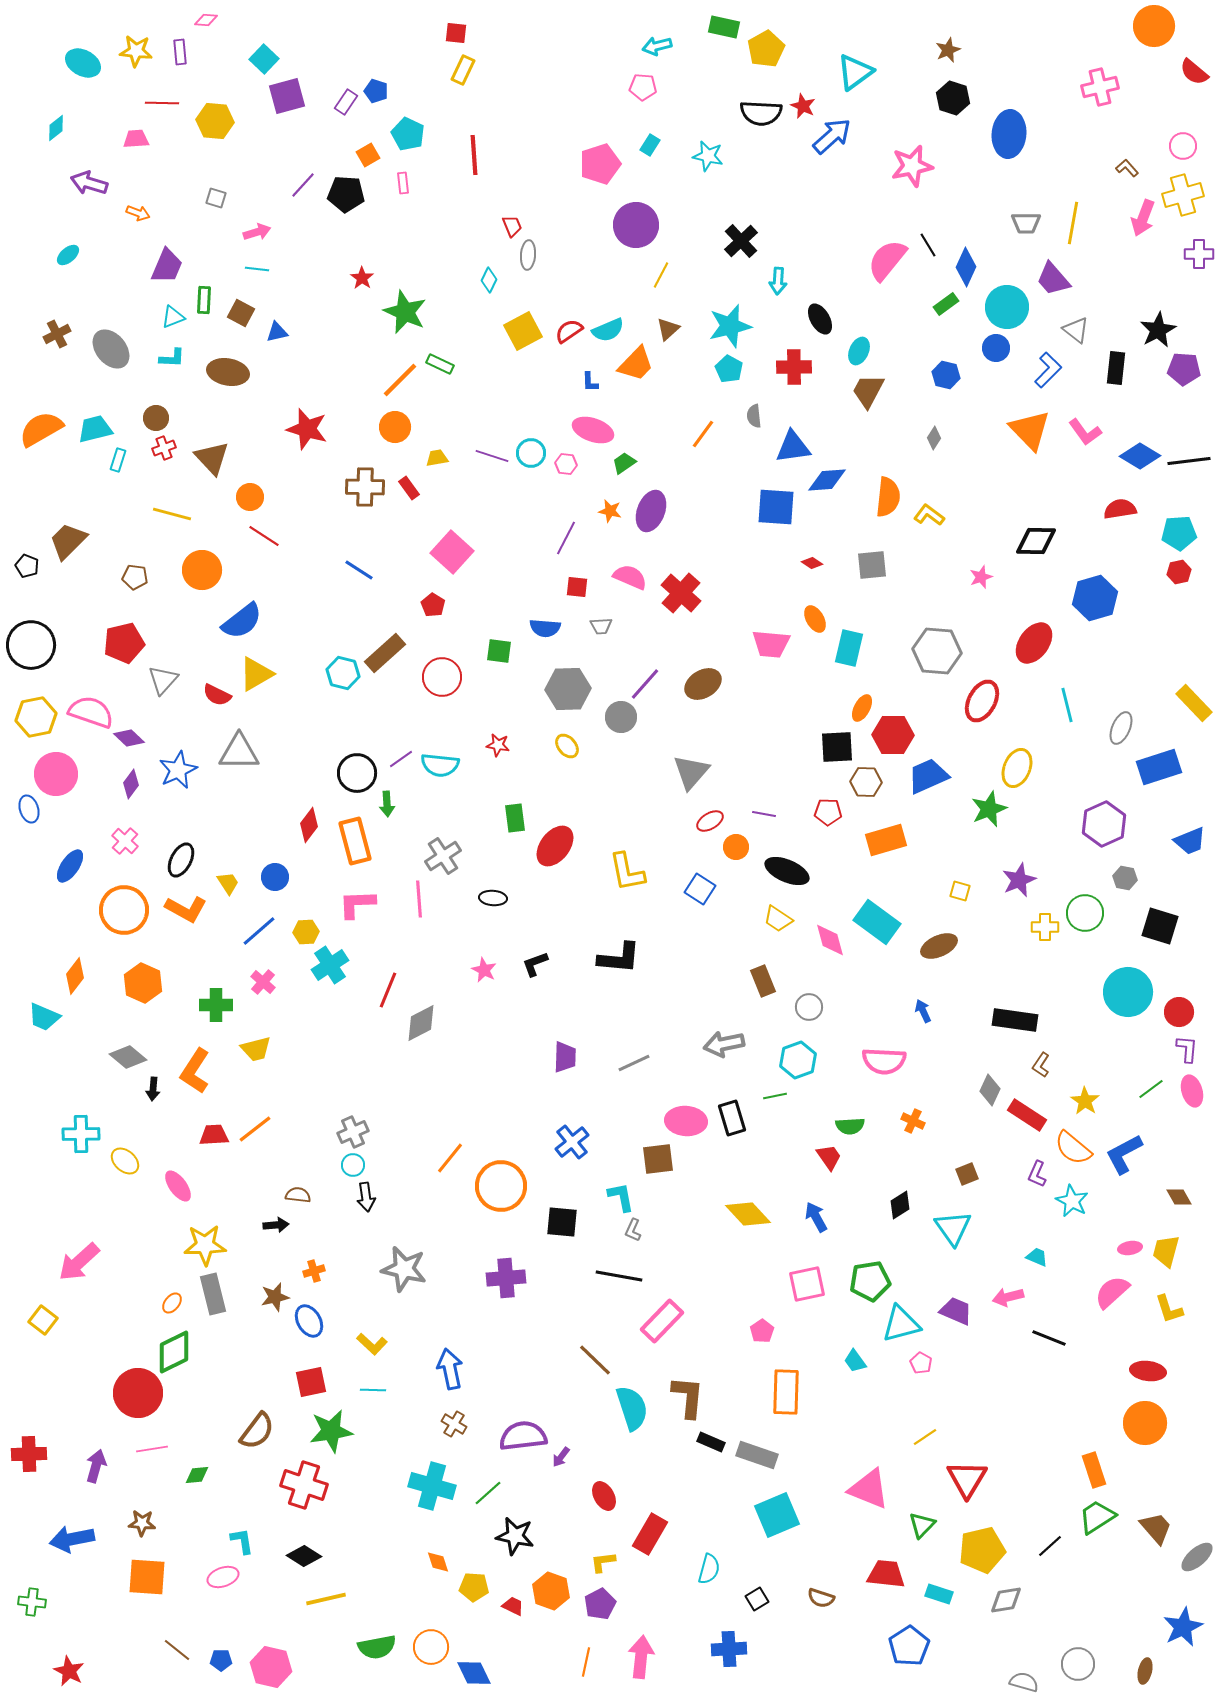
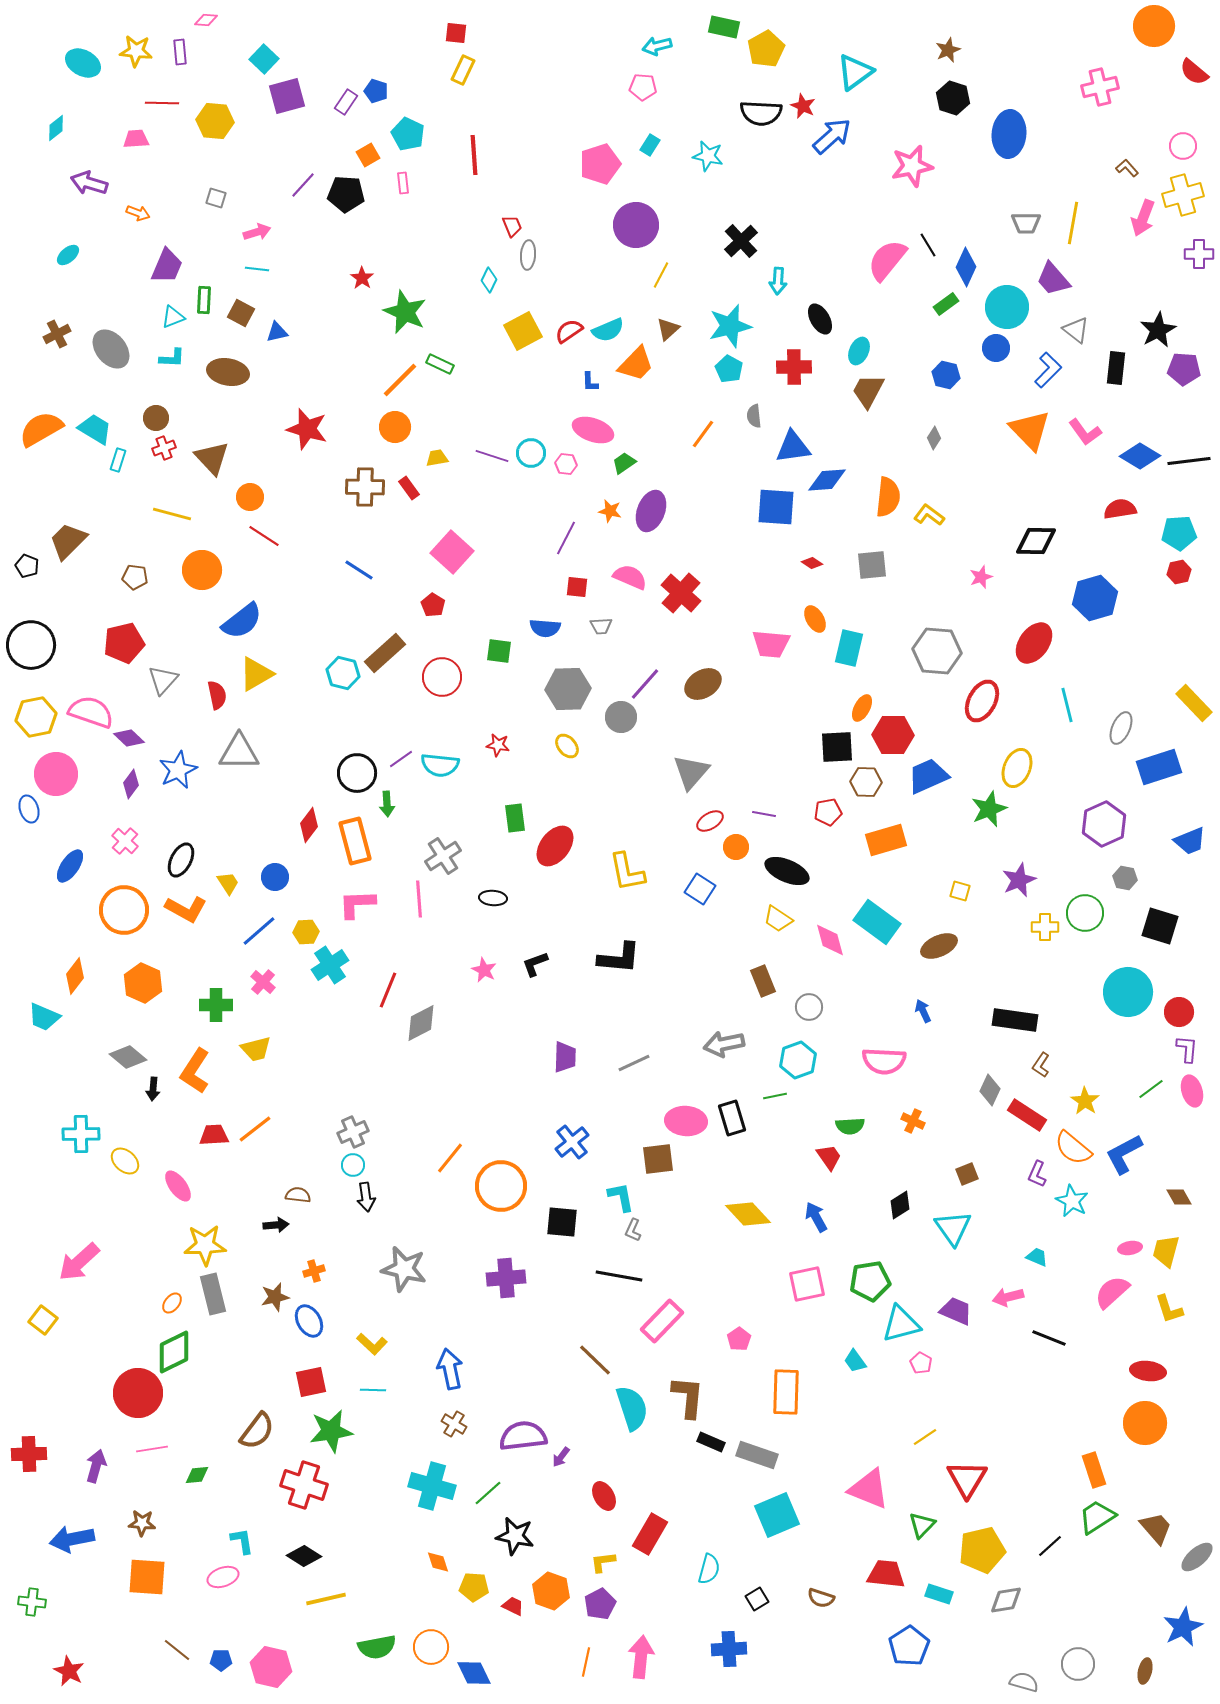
cyan trapezoid at (95, 429): rotated 45 degrees clockwise
red semicircle at (217, 695): rotated 128 degrees counterclockwise
red pentagon at (828, 812): rotated 12 degrees counterclockwise
pink pentagon at (762, 1331): moved 23 px left, 8 px down
